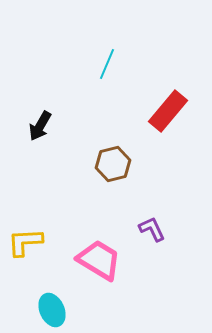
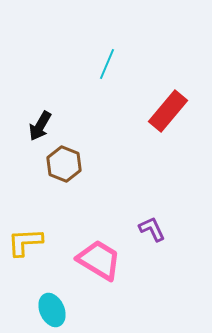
brown hexagon: moved 49 px left; rotated 24 degrees counterclockwise
